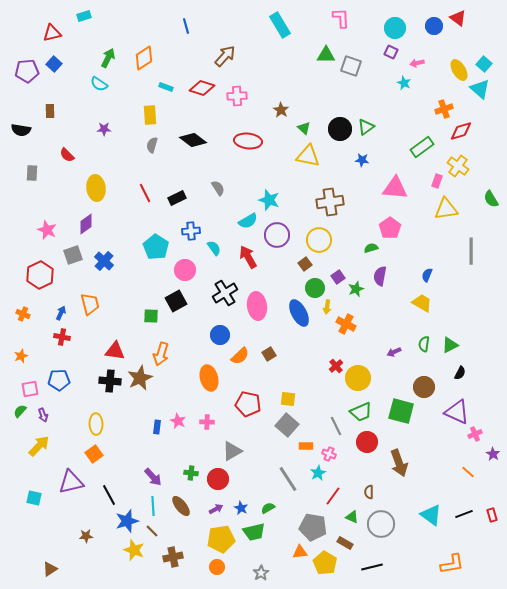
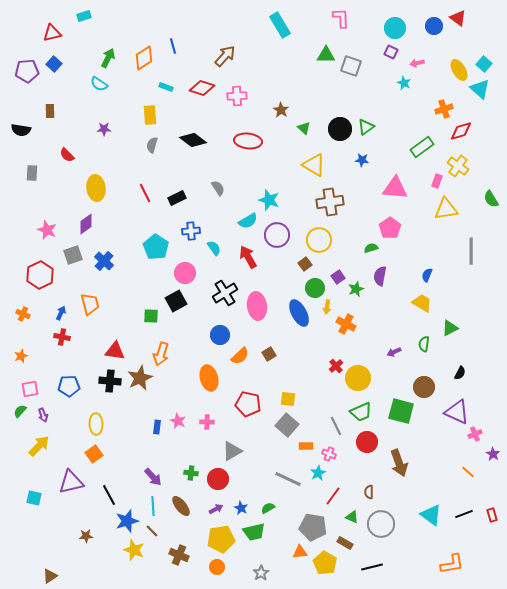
blue line at (186, 26): moved 13 px left, 20 px down
yellow triangle at (308, 156): moved 6 px right, 9 px down; rotated 20 degrees clockwise
pink circle at (185, 270): moved 3 px down
green triangle at (450, 345): moved 17 px up
blue pentagon at (59, 380): moved 10 px right, 6 px down
gray line at (288, 479): rotated 32 degrees counterclockwise
brown cross at (173, 557): moved 6 px right, 2 px up; rotated 36 degrees clockwise
brown triangle at (50, 569): moved 7 px down
